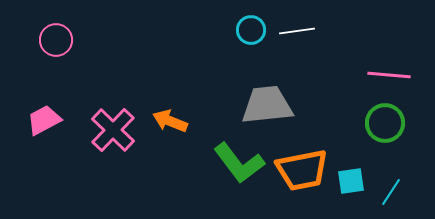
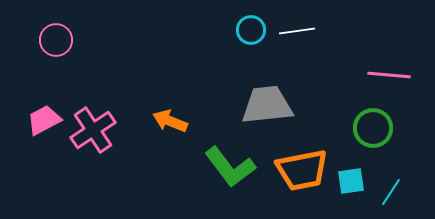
green circle: moved 12 px left, 5 px down
pink cross: moved 20 px left; rotated 12 degrees clockwise
green L-shape: moved 9 px left, 4 px down
